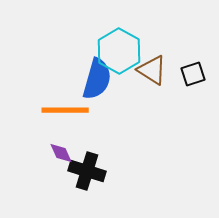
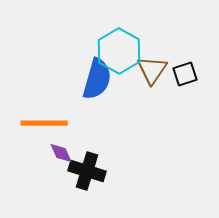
brown triangle: rotated 32 degrees clockwise
black square: moved 8 px left
orange line: moved 21 px left, 13 px down
